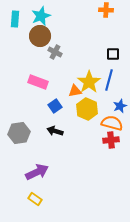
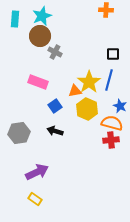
cyan star: moved 1 px right
blue star: rotated 24 degrees counterclockwise
